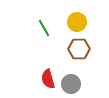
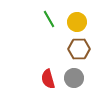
green line: moved 5 px right, 9 px up
gray circle: moved 3 px right, 6 px up
